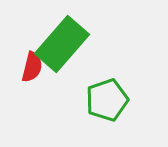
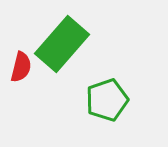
red semicircle: moved 11 px left
